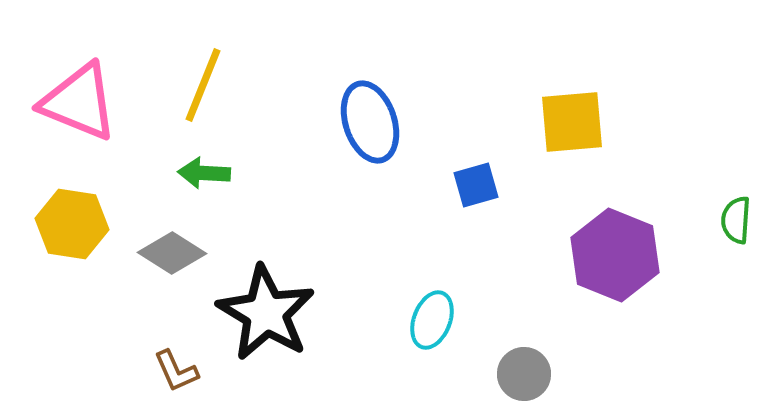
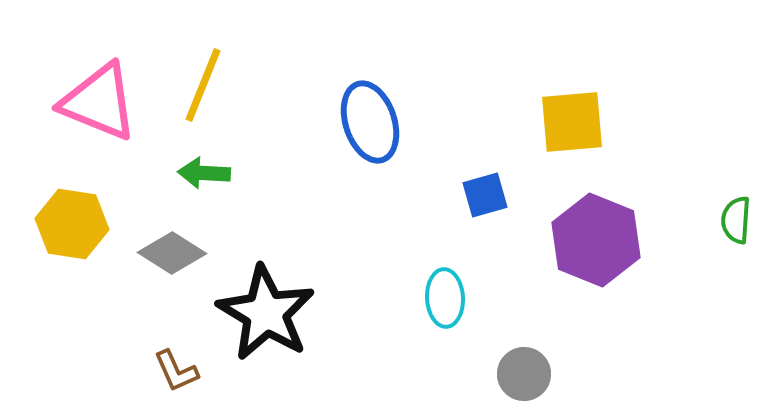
pink triangle: moved 20 px right
blue square: moved 9 px right, 10 px down
purple hexagon: moved 19 px left, 15 px up
cyan ellipse: moved 13 px right, 22 px up; rotated 24 degrees counterclockwise
